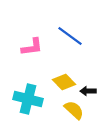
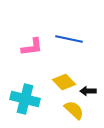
blue line: moved 1 px left, 3 px down; rotated 24 degrees counterclockwise
cyan cross: moved 3 px left
